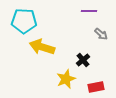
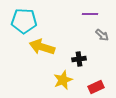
purple line: moved 1 px right, 3 px down
gray arrow: moved 1 px right, 1 px down
black cross: moved 4 px left, 1 px up; rotated 32 degrees clockwise
yellow star: moved 3 px left, 1 px down
red rectangle: rotated 14 degrees counterclockwise
